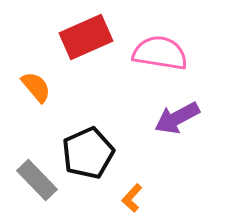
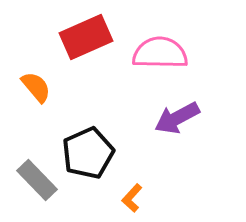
pink semicircle: rotated 8 degrees counterclockwise
